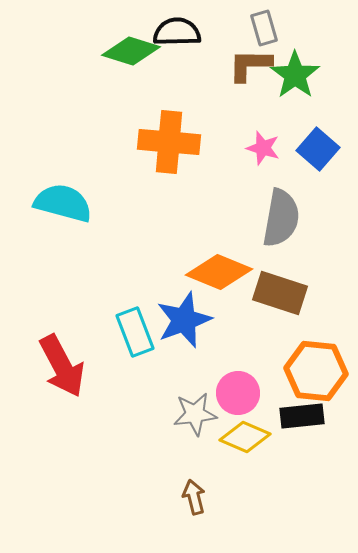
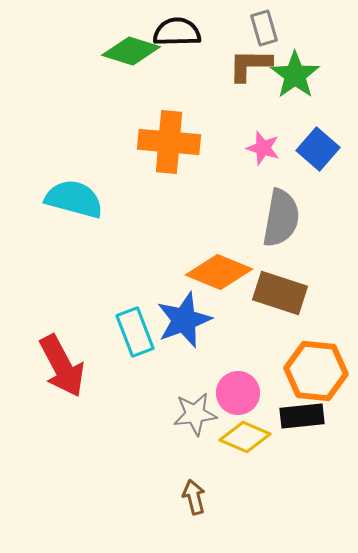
cyan semicircle: moved 11 px right, 4 px up
